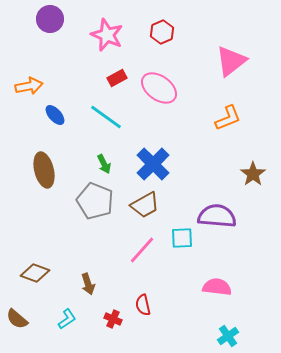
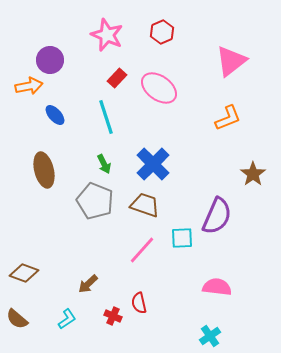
purple circle: moved 41 px down
red rectangle: rotated 18 degrees counterclockwise
cyan line: rotated 36 degrees clockwise
brown trapezoid: rotated 132 degrees counterclockwise
purple semicircle: rotated 108 degrees clockwise
brown diamond: moved 11 px left
brown arrow: rotated 65 degrees clockwise
red semicircle: moved 4 px left, 2 px up
red cross: moved 3 px up
cyan cross: moved 18 px left
